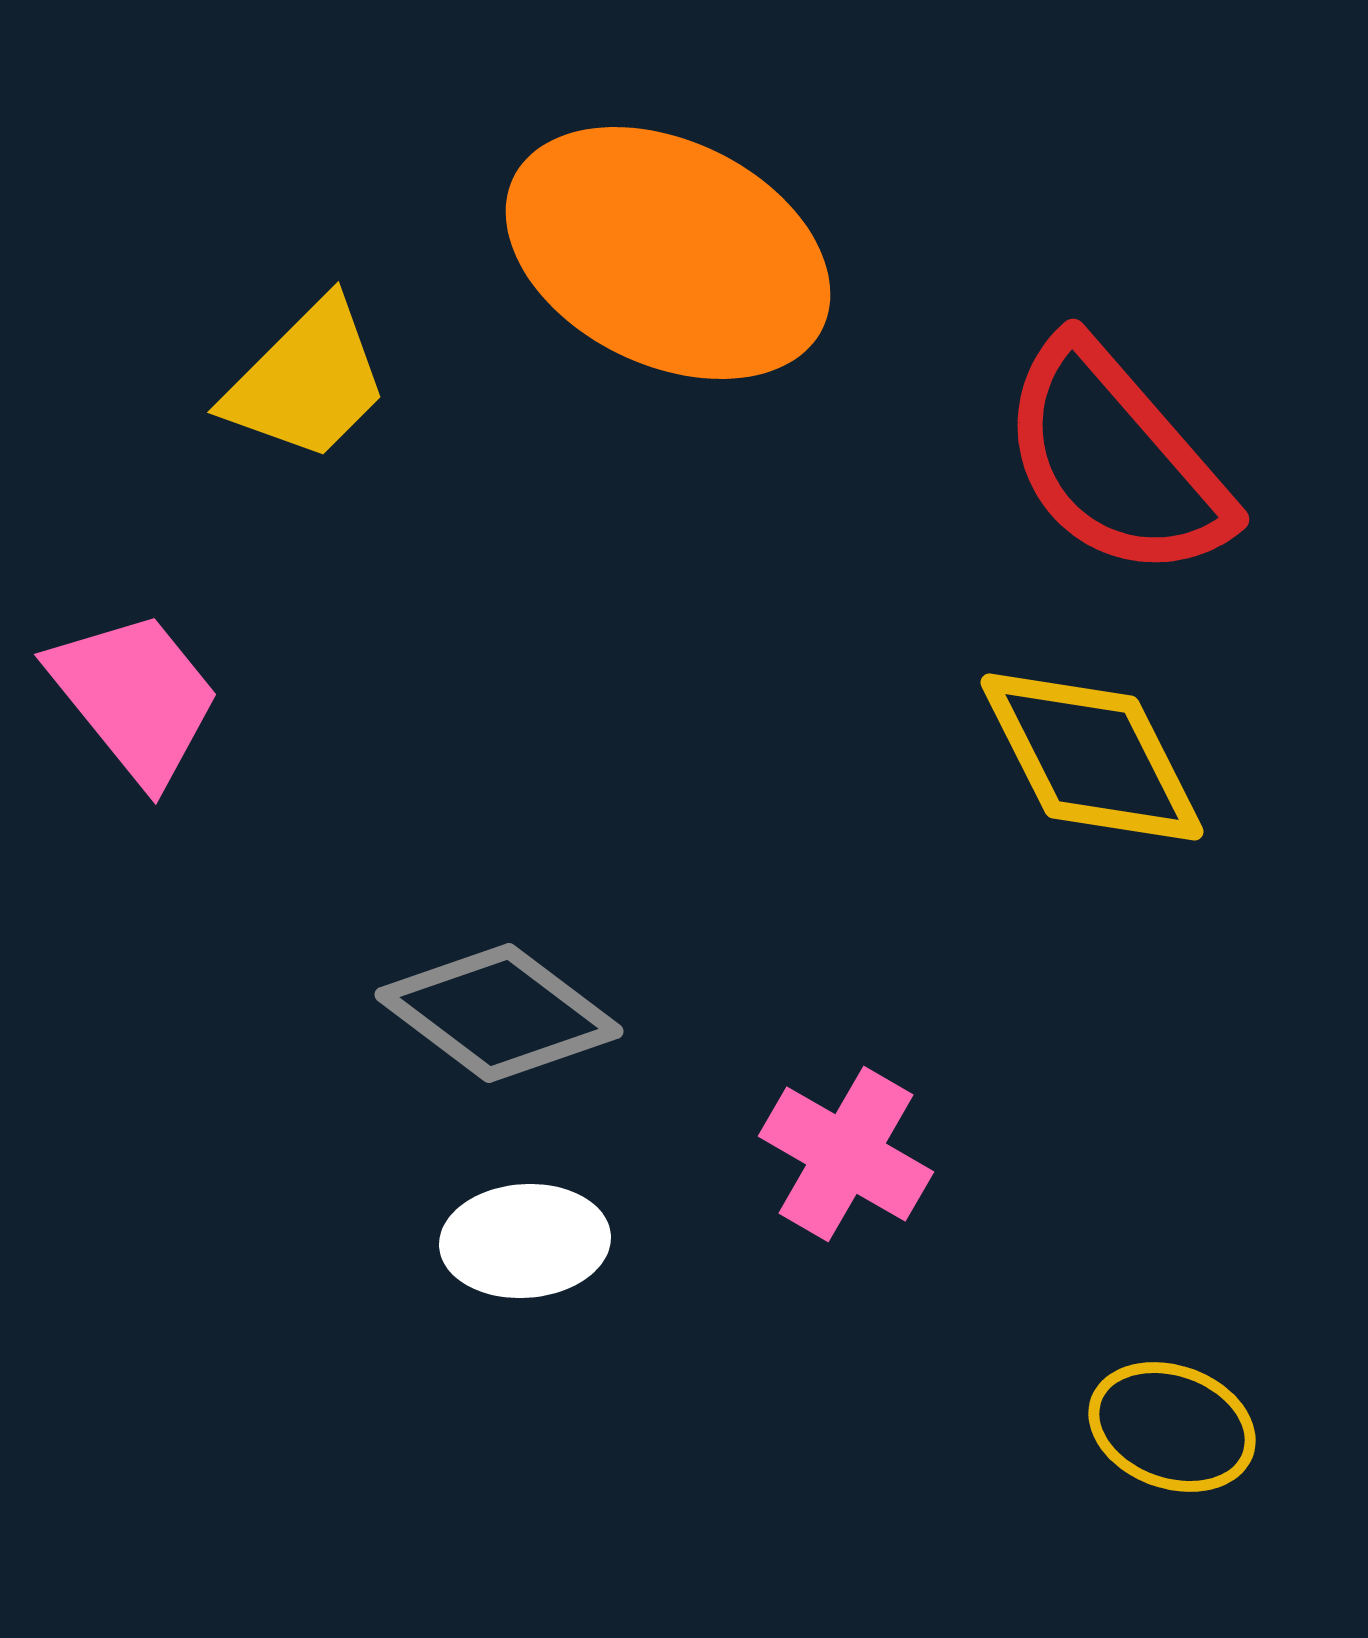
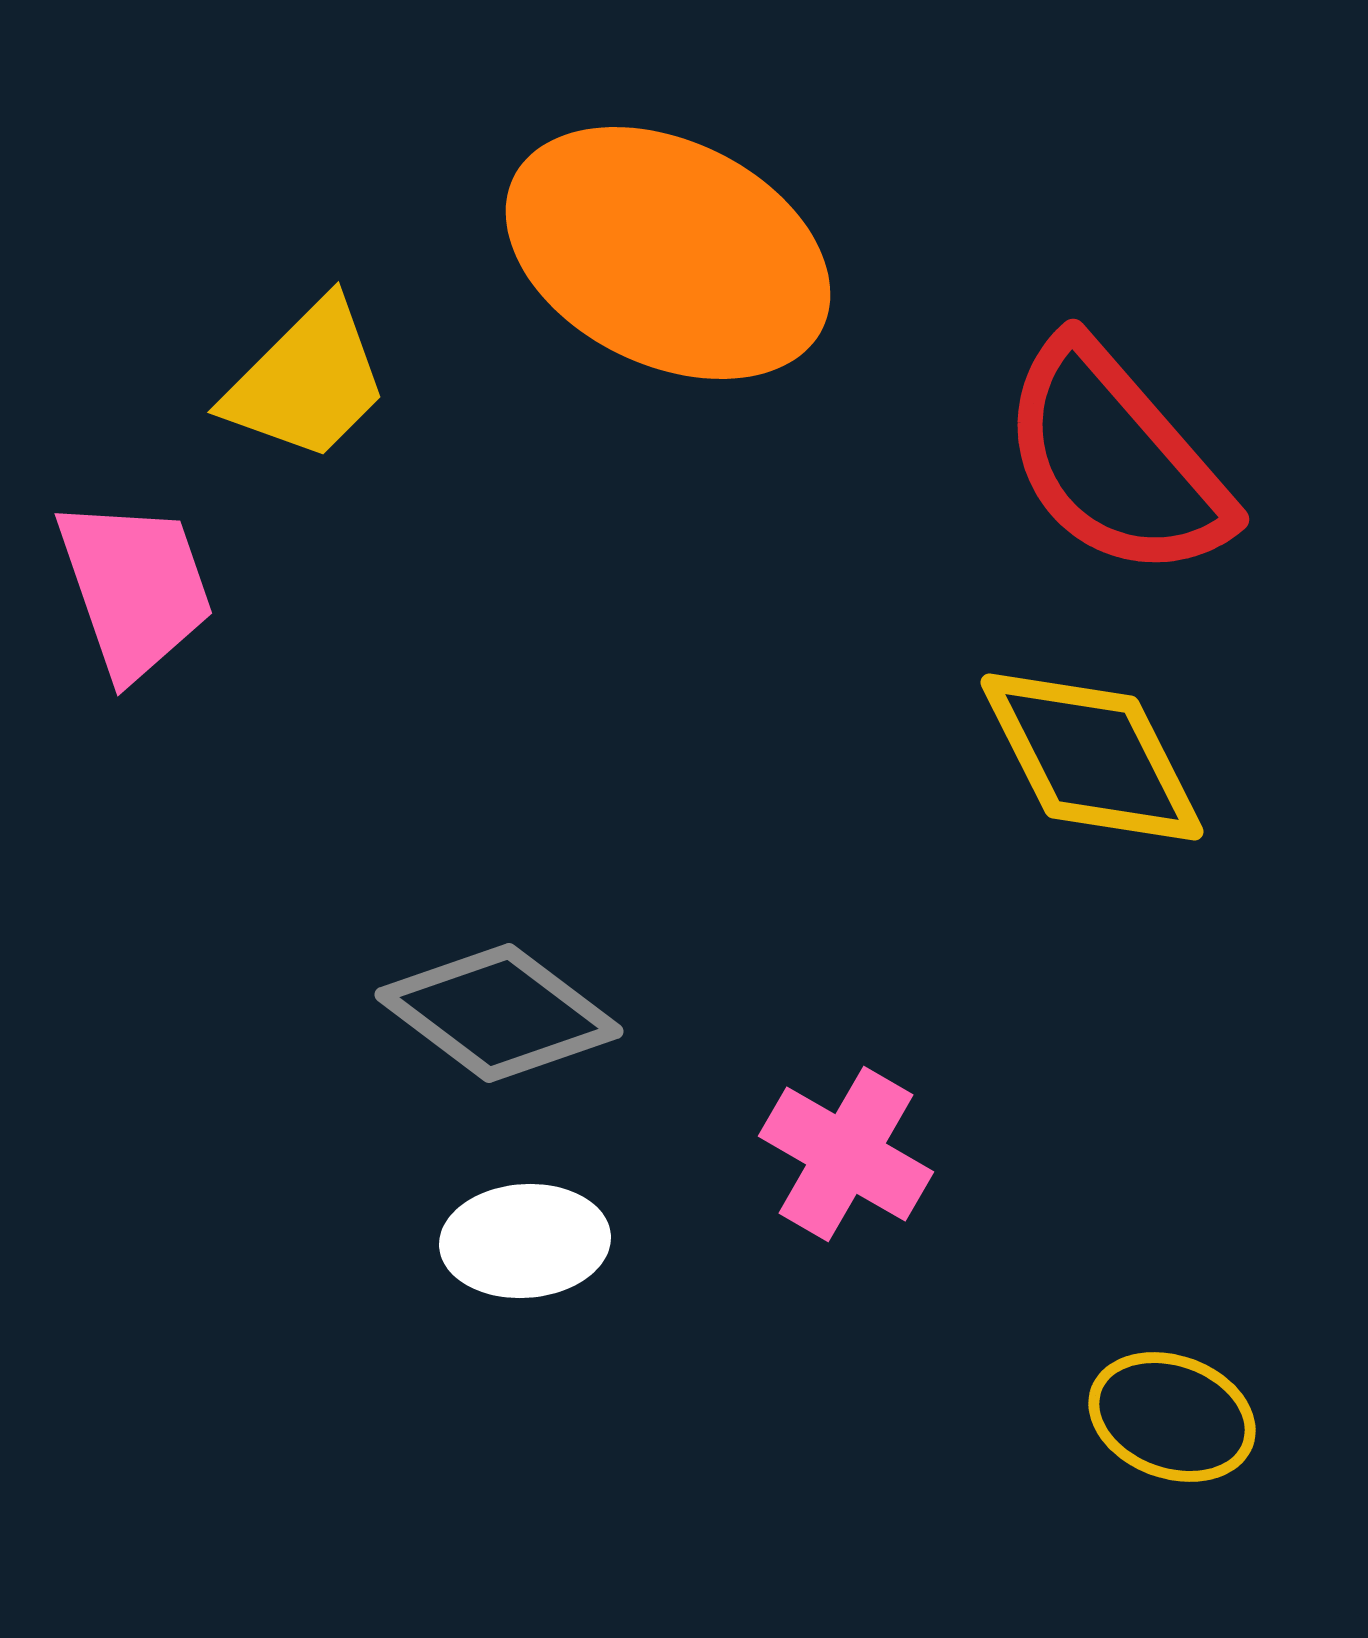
pink trapezoid: moved 109 px up; rotated 20 degrees clockwise
yellow ellipse: moved 10 px up
